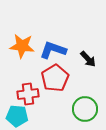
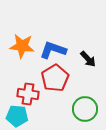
red cross: rotated 15 degrees clockwise
